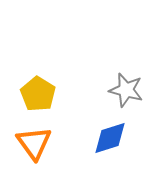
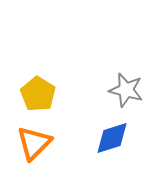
blue diamond: moved 2 px right
orange triangle: rotated 21 degrees clockwise
